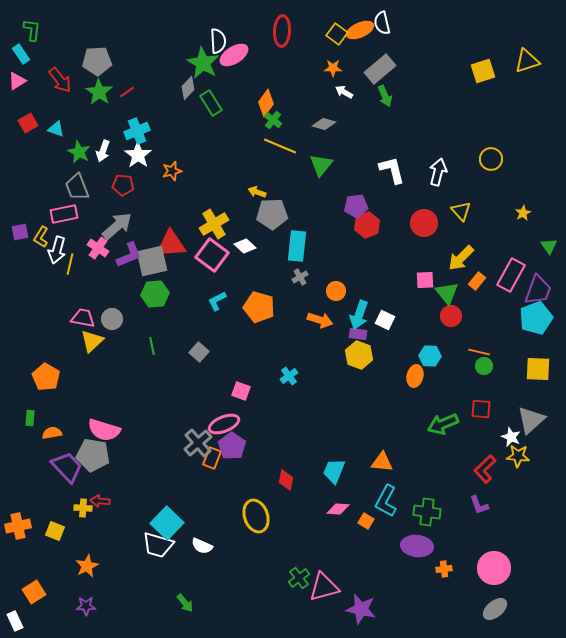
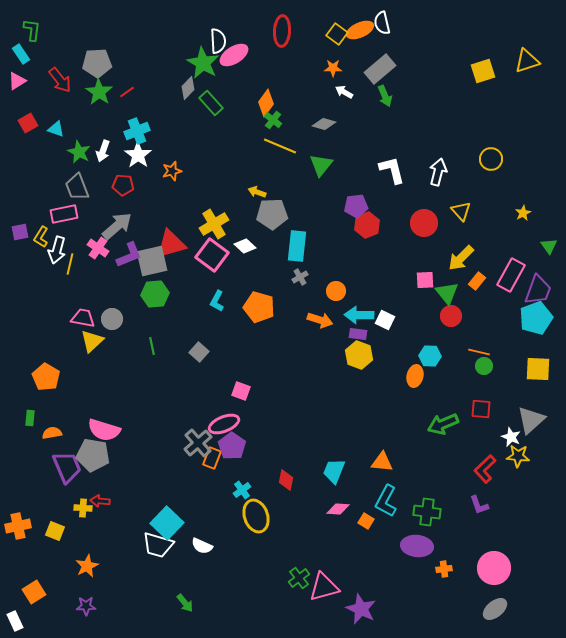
gray pentagon at (97, 61): moved 2 px down
green rectangle at (211, 103): rotated 10 degrees counterclockwise
red triangle at (171, 244): rotated 12 degrees counterclockwise
cyan L-shape at (217, 301): rotated 35 degrees counterclockwise
cyan arrow at (359, 315): rotated 72 degrees clockwise
cyan cross at (289, 376): moved 47 px left, 114 px down
purple trapezoid at (67, 467): rotated 20 degrees clockwise
purple star at (361, 609): rotated 12 degrees clockwise
